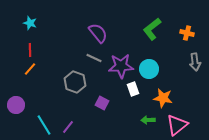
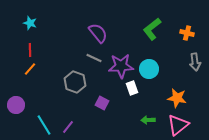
white rectangle: moved 1 px left, 1 px up
orange star: moved 14 px right
pink triangle: moved 1 px right
